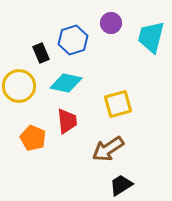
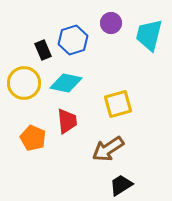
cyan trapezoid: moved 2 px left, 2 px up
black rectangle: moved 2 px right, 3 px up
yellow circle: moved 5 px right, 3 px up
